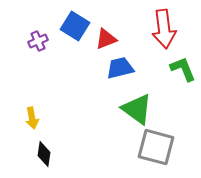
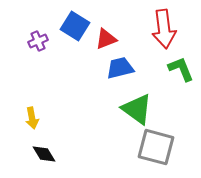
green L-shape: moved 2 px left
black diamond: rotated 40 degrees counterclockwise
